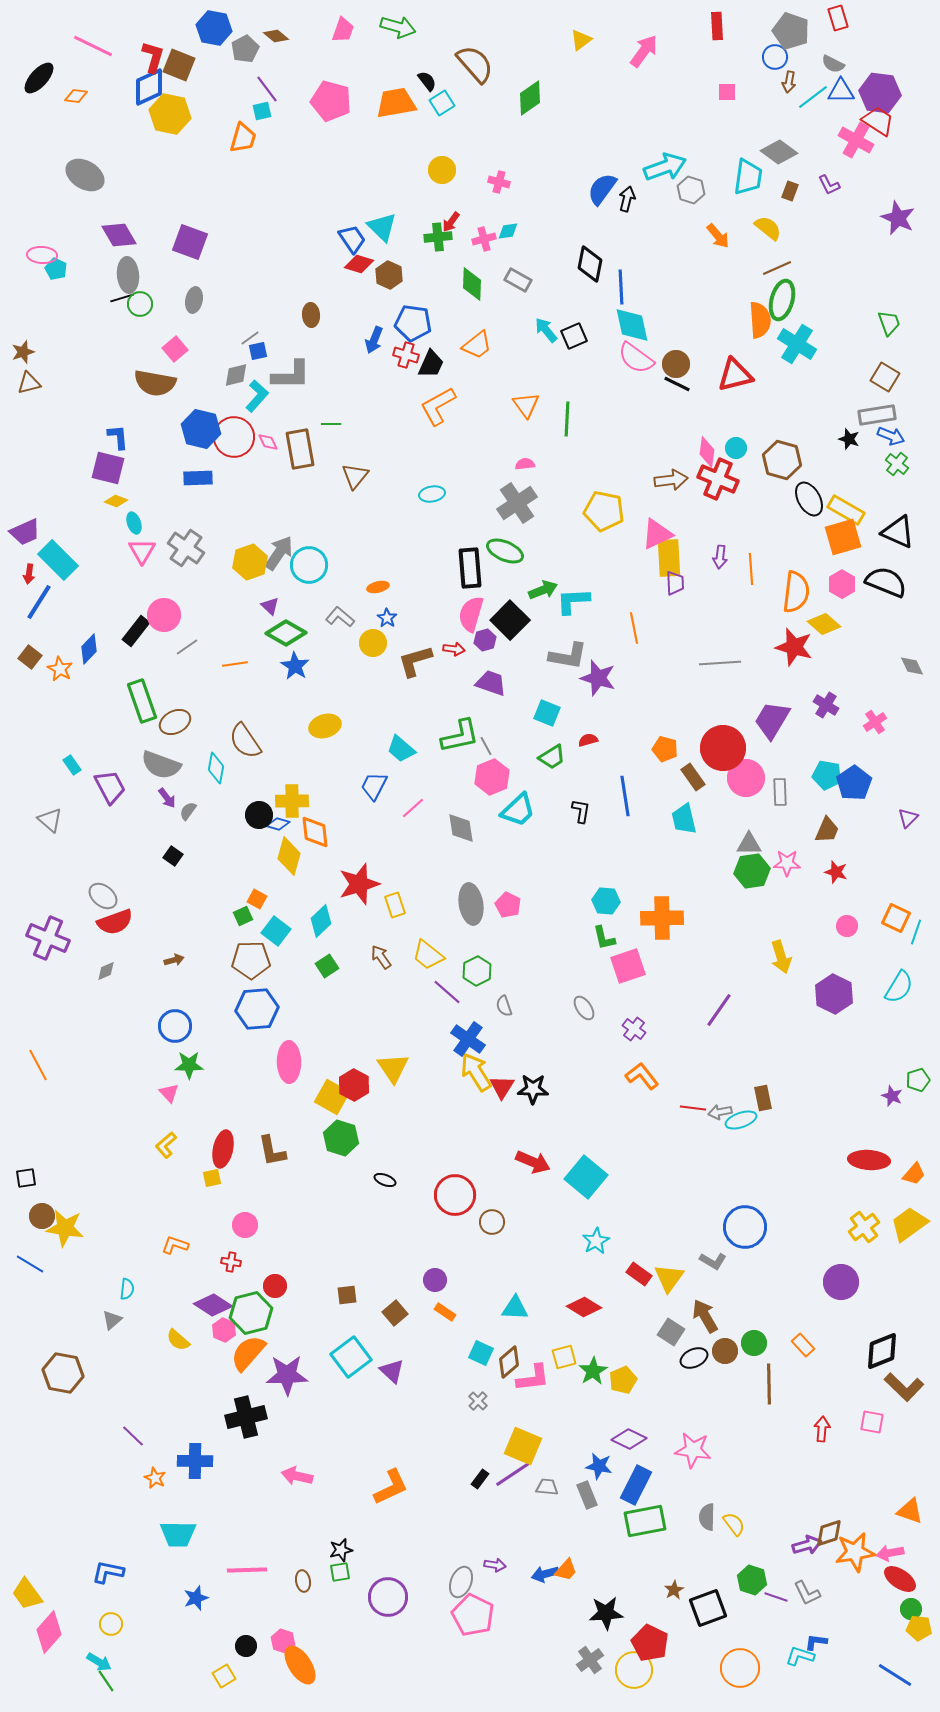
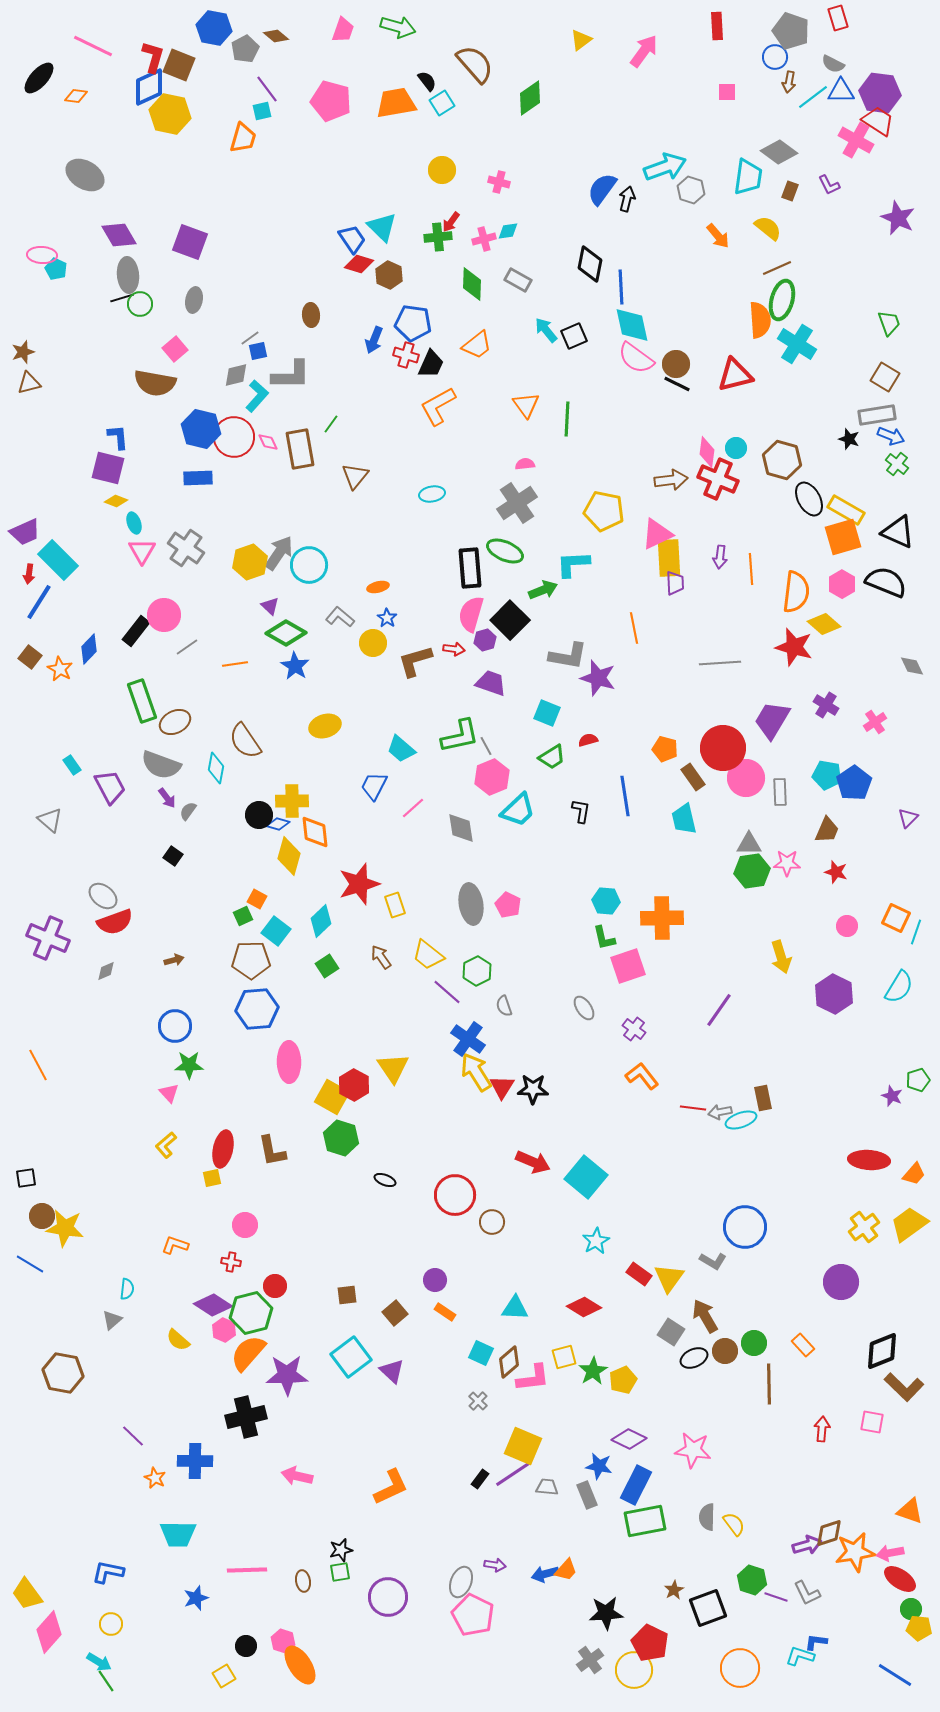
green line at (331, 424): rotated 54 degrees counterclockwise
cyan L-shape at (573, 601): moved 37 px up
